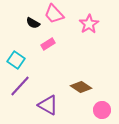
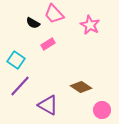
pink star: moved 1 px right, 1 px down; rotated 12 degrees counterclockwise
